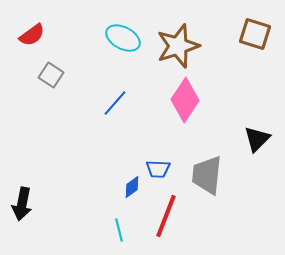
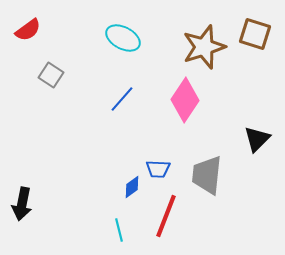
red semicircle: moved 4 px left, 5 px up
brown star: moved 26 px right, 1 px down
blue line: moved 7 px right, 4 px up
